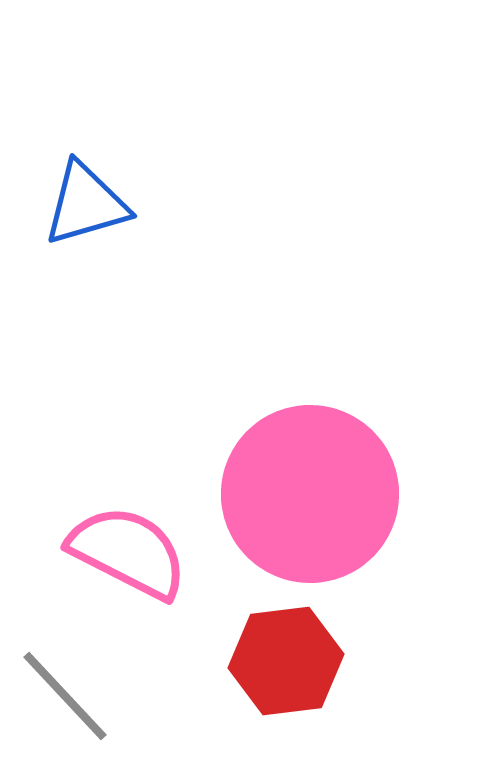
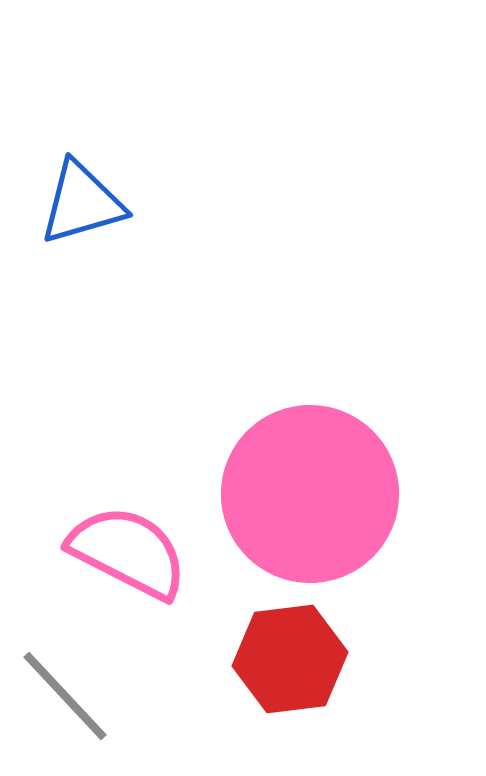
blue triangle: moved 4 px left, 1 px up
red hexagon: moved 4 px right, 2 px up
